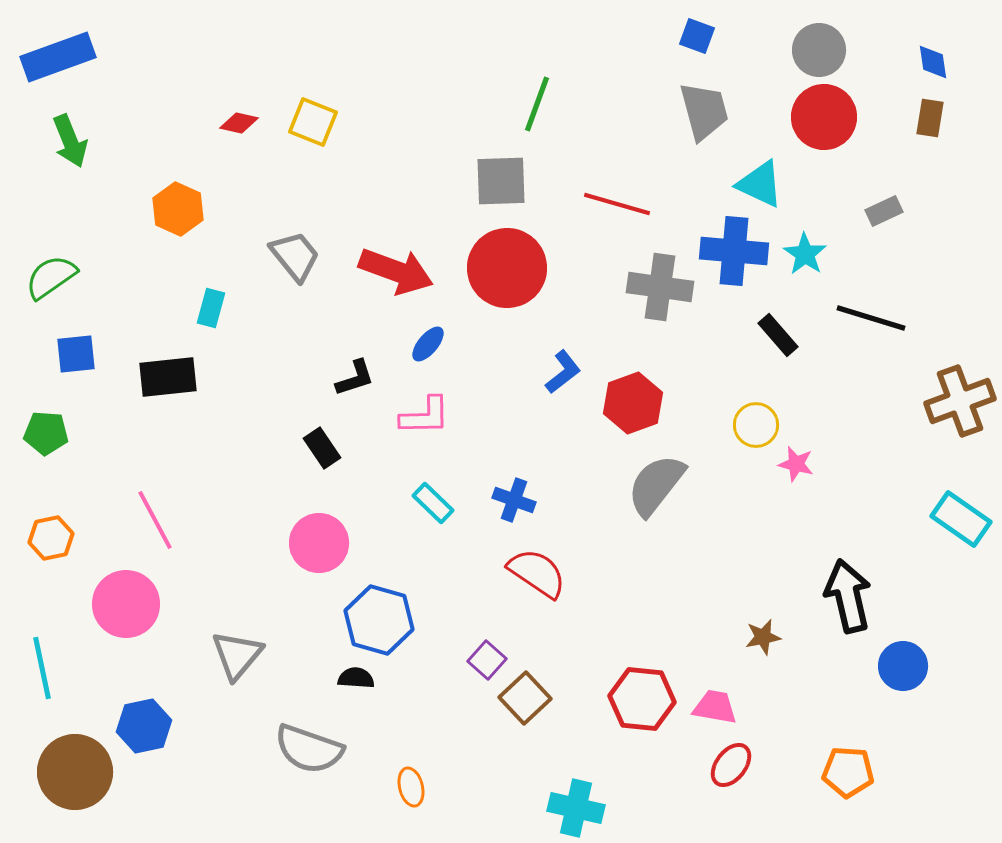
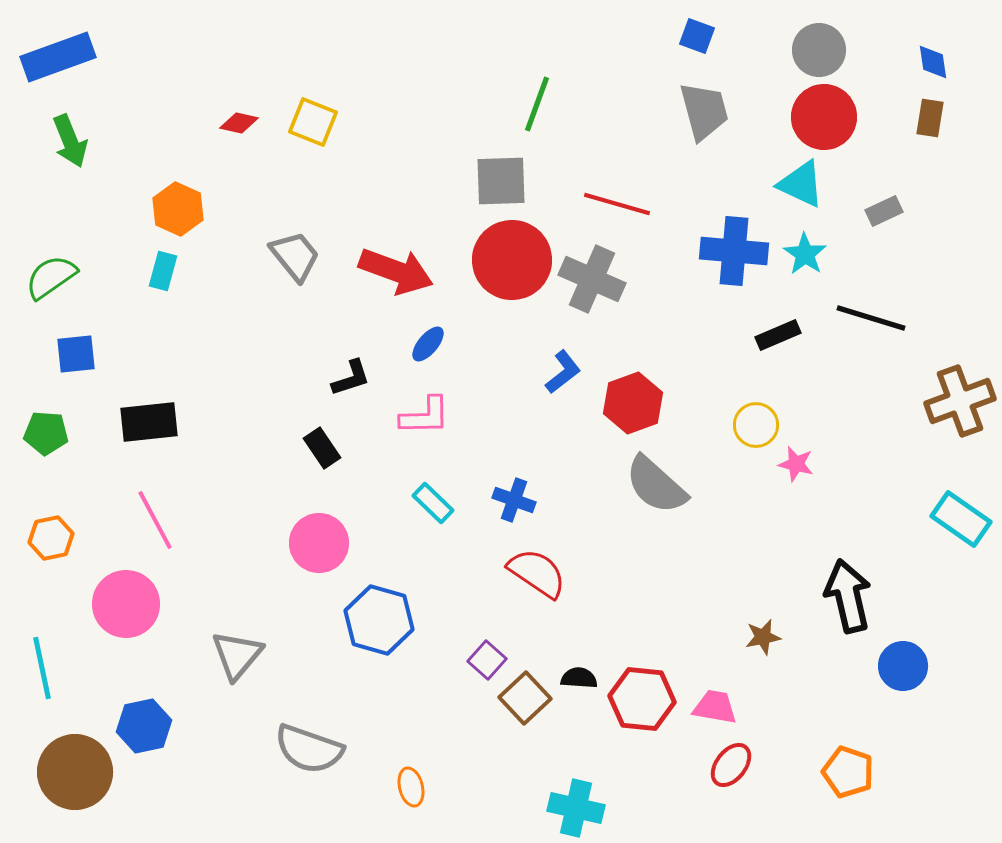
cyan triangle at (760, 184): moved 41 px right
red circle at (507, 268): moved 5 px right, 8 px up
gray cross at (660, 287): moved 68 px left, 8 px up; rotated 16 degrees clockwise
cyan rectangle at (211, 308): moved 48 px left, 37 px up
black rectangle at (778, 335): rotated 72 degrees counterclockwise
black rectangle at (168, 377): moved 19 px left, 45 px down
black L-shape at (355, 378): moved 4 px left
gray semicircle at (656, 485): rotated 86 degrees counterclockwise
black semicircle at (356, 678): moved 223 px right
orange pentagon at (848, 772): rotated 15 degrees clockwise
